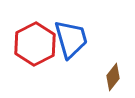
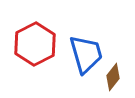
blue trapezoid: moved 15 px right, 15 px down
